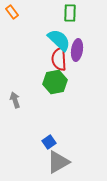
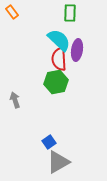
green hexagon: moved 1 px right
